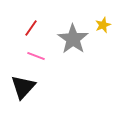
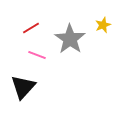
red line: rotated 24 degrees clockwise
gray star: moved 3 px left
pink line: moved 1 px right, 1 px up
